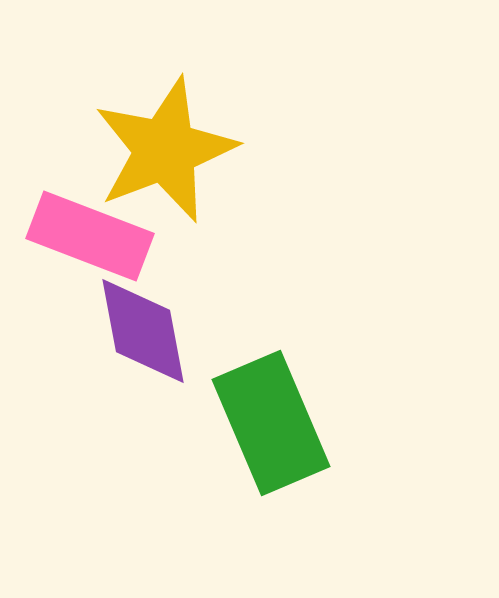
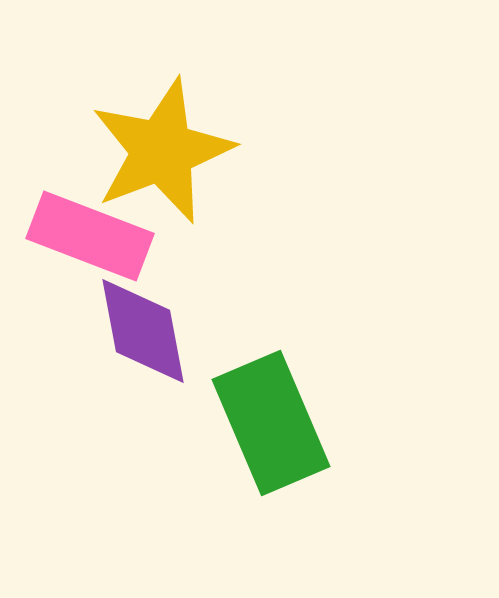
yellow star: moved 3 px left, 1 px down
